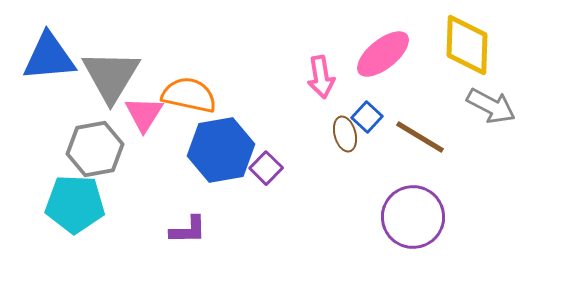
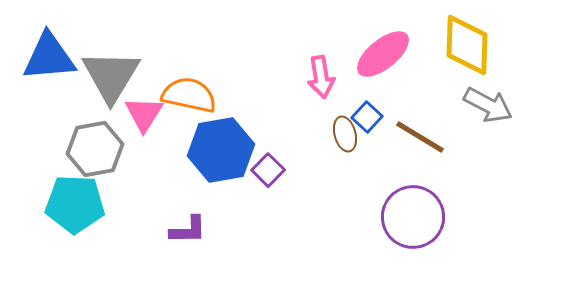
gray arrow: moved 3 px left, 1 px up
purple square: moved 2 px right, 2 px down
